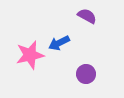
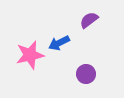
purple semicircle: moved 2 px right, 4 px down; rotated 66 degrees counterclockwise
